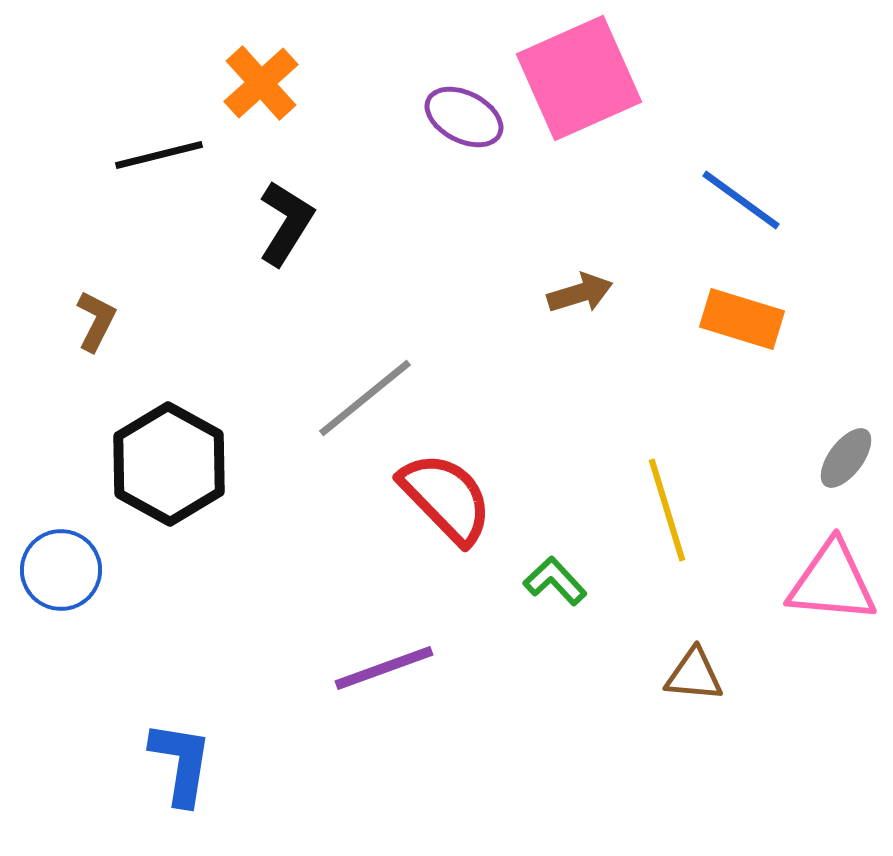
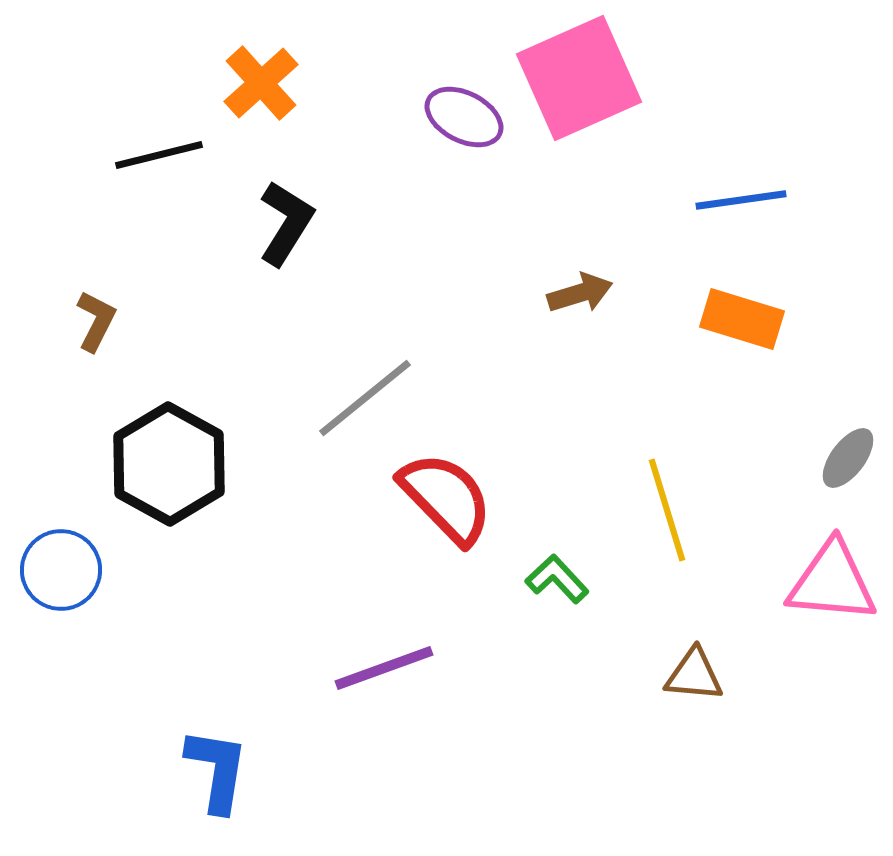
blue line: rotated 44 degrees counterclockwise
gray ellipse: moved 2 px right
green L-shape: moved 2 px right, 2 px up
blue L-shape: moved 36 px right, 7 px down
